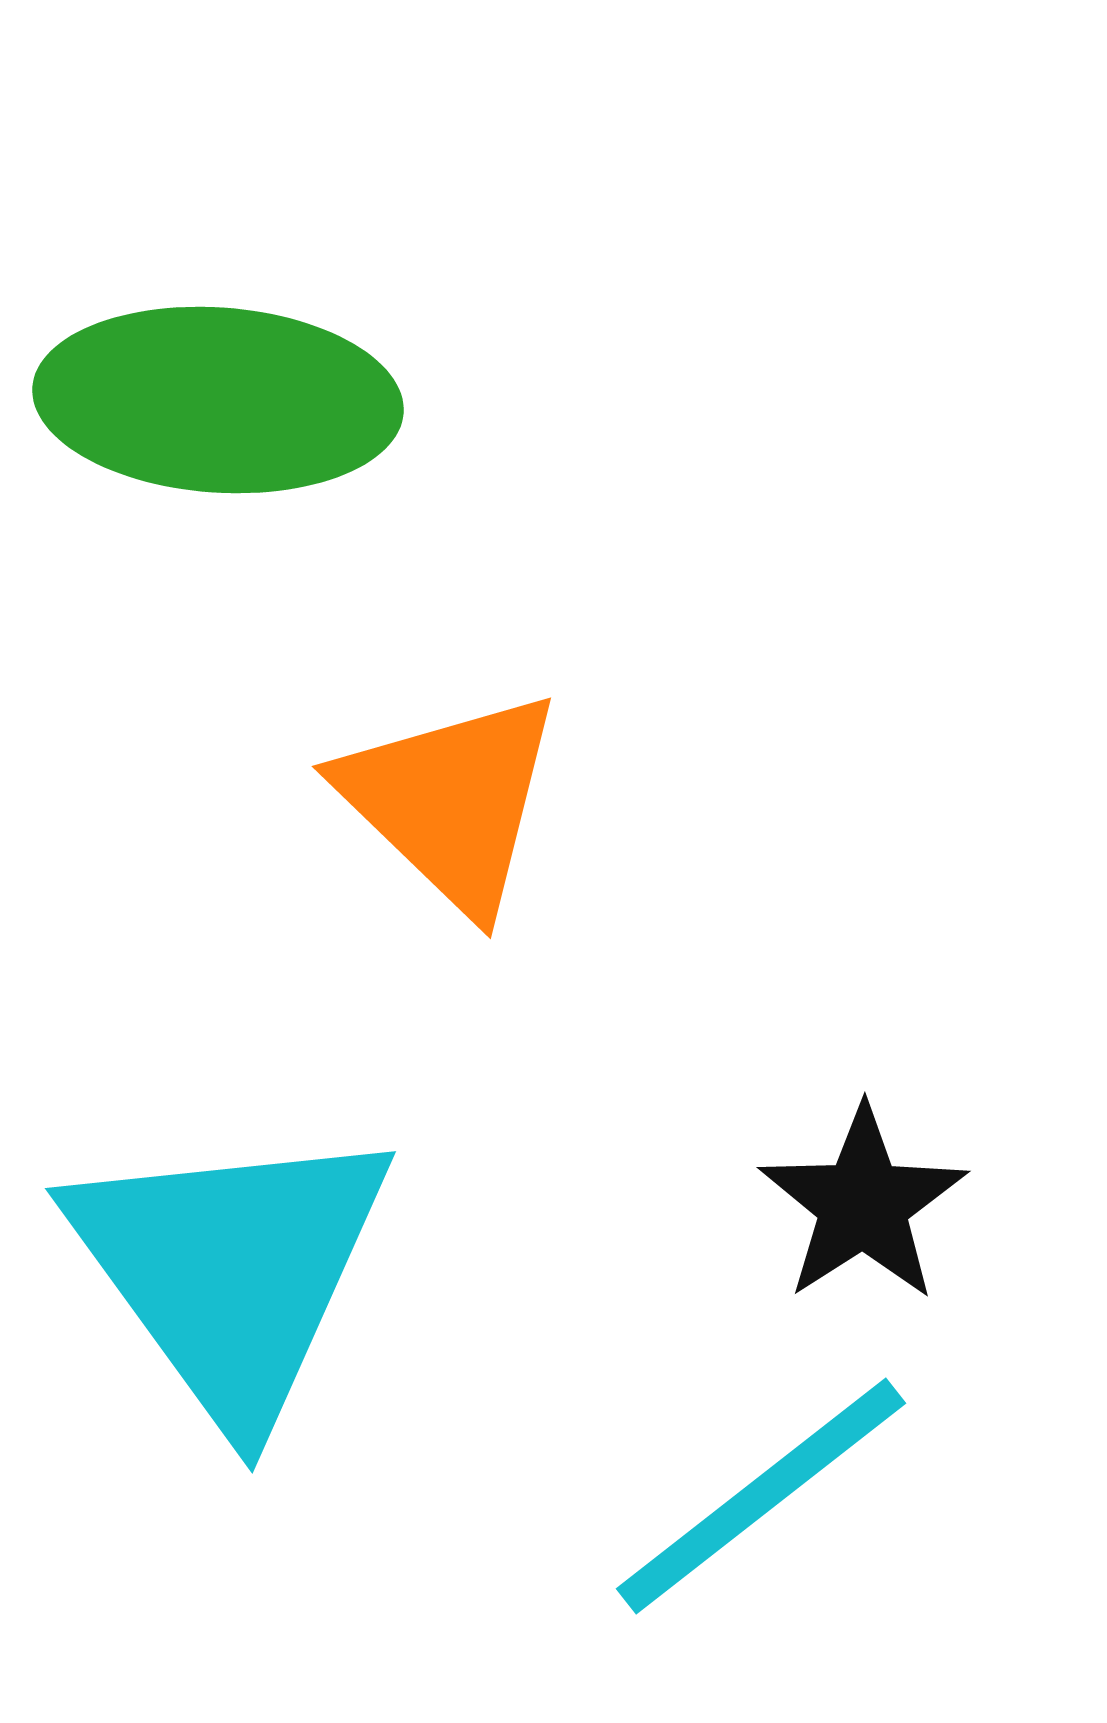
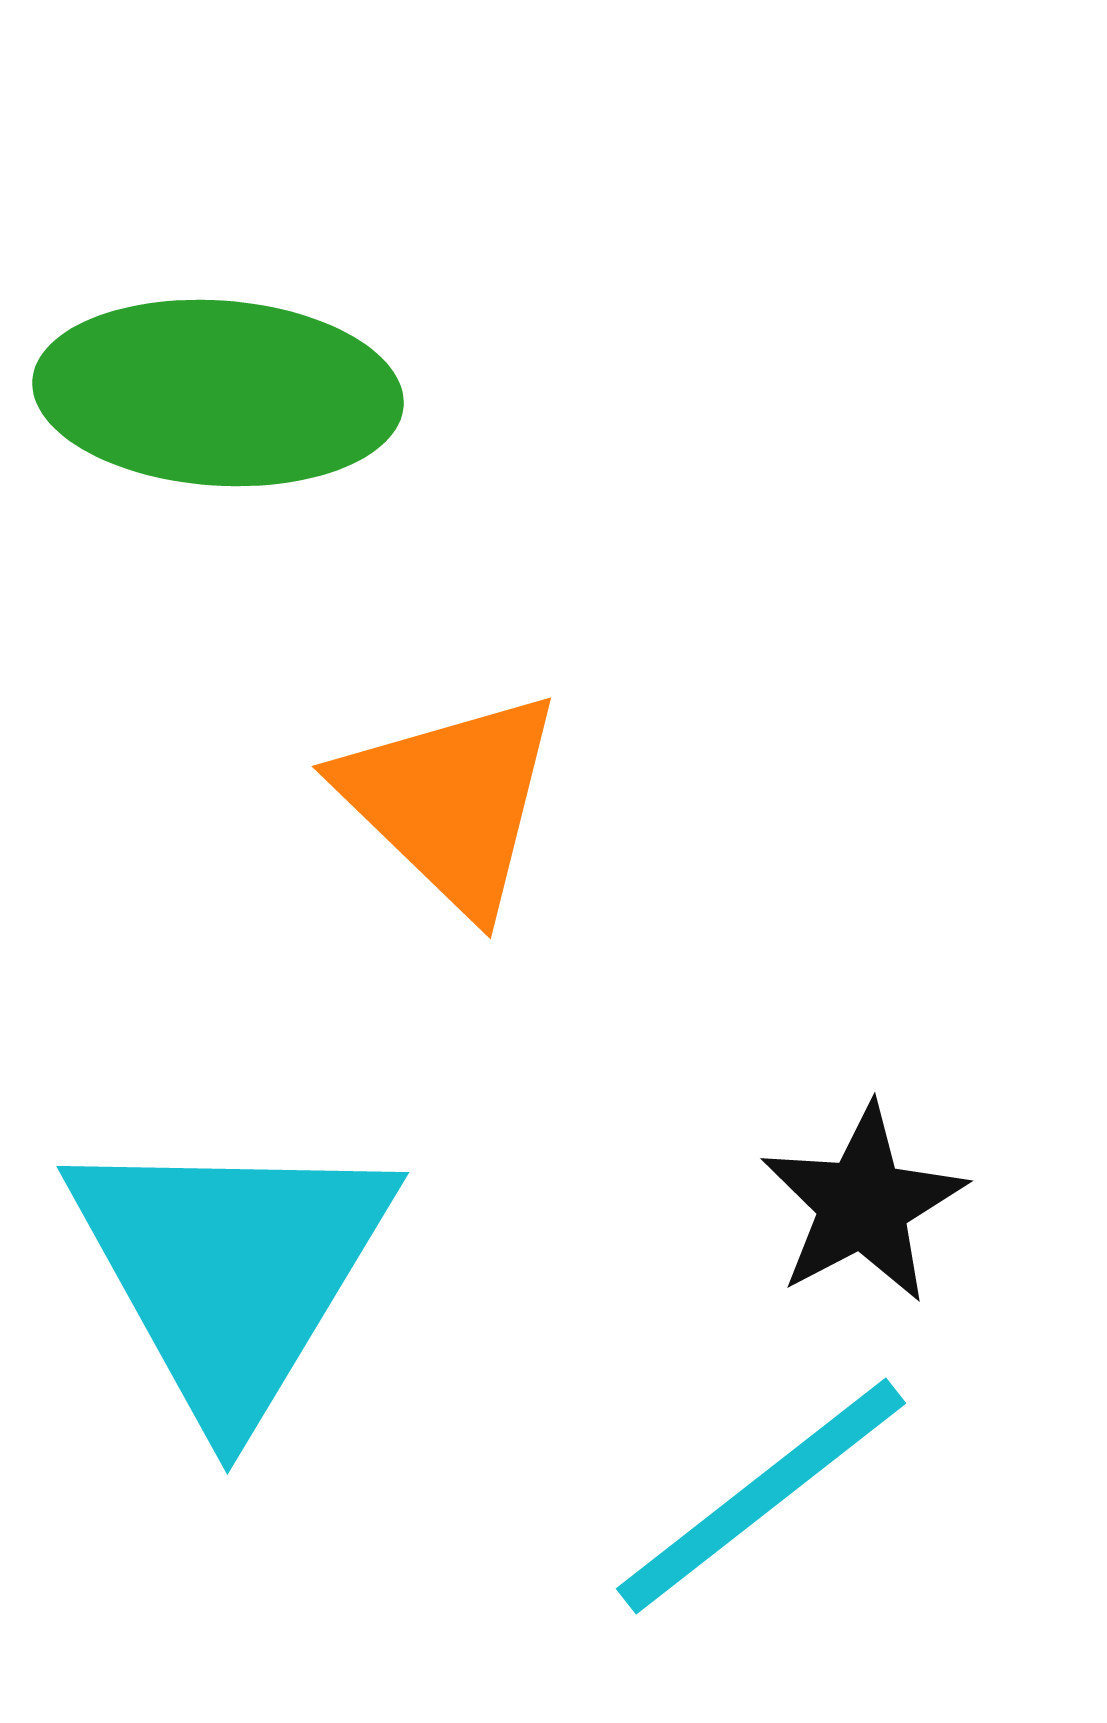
green ellipse: moved 7 px up
black star: rotated 5 degrees clockwise
cyan triangle: rotated 7 degrees clockwise
